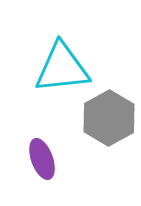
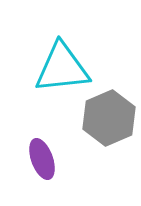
gray hexagon: rotated 6 degrees clockwise
